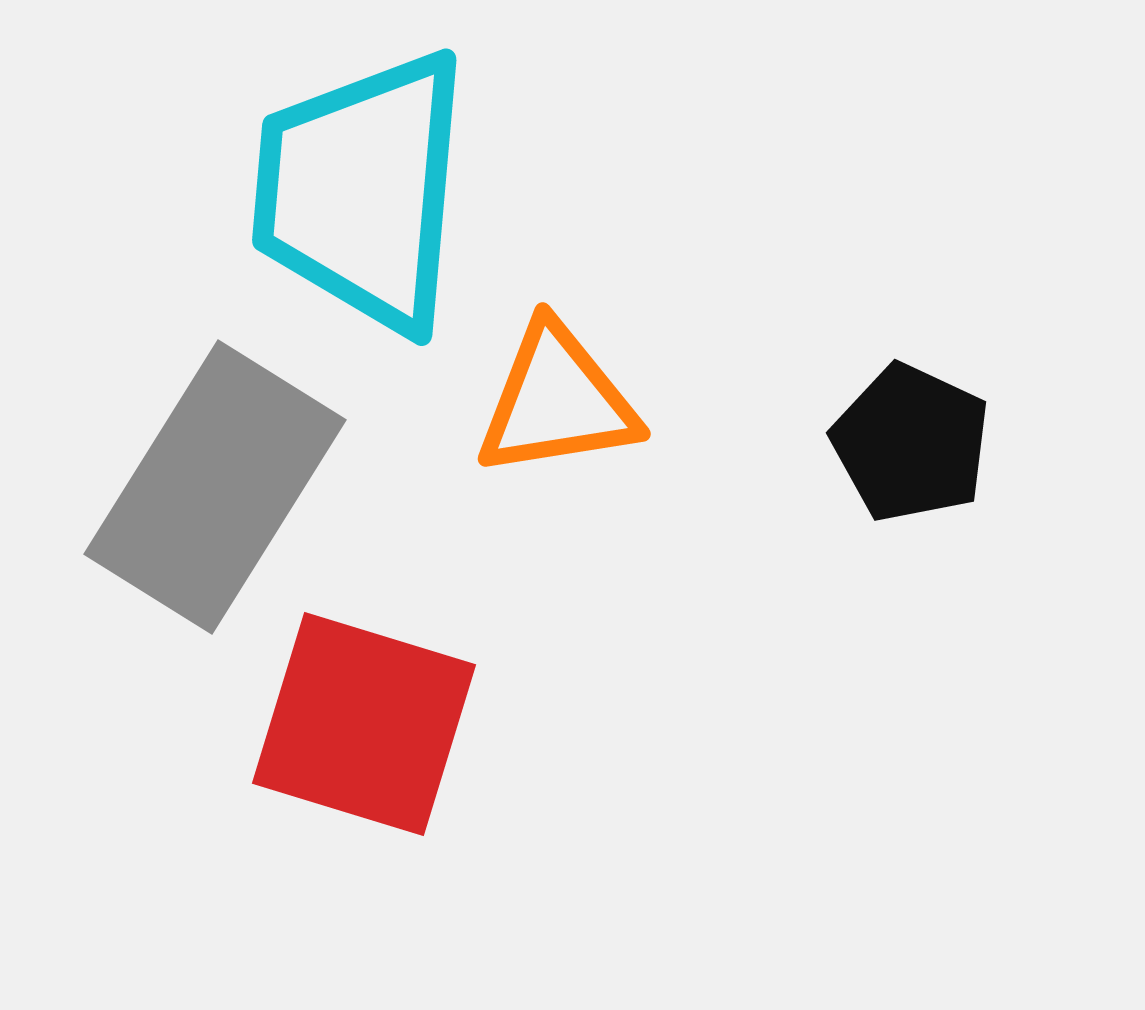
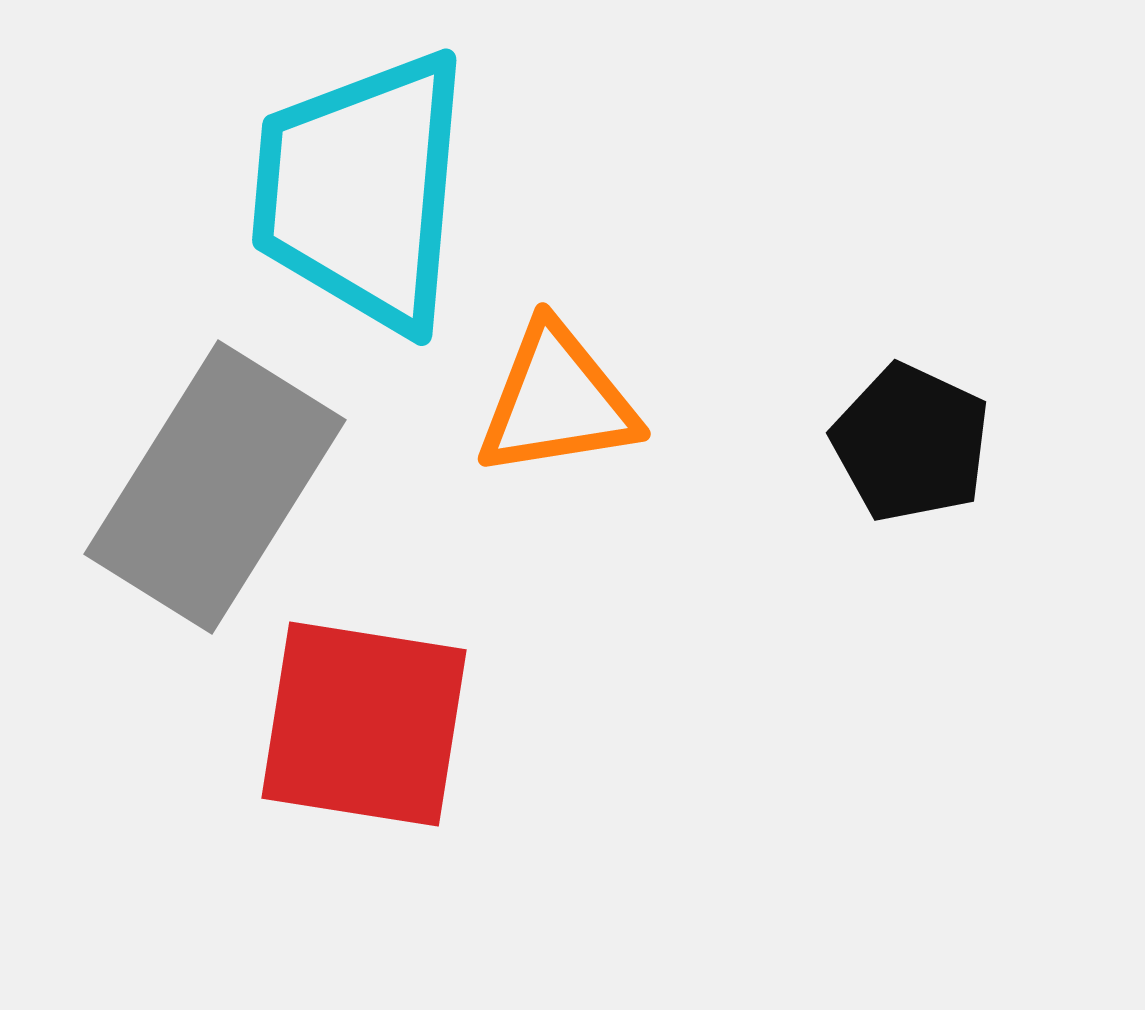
red square: rotated 8 degrees counterclockwise
